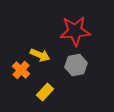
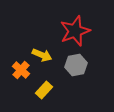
red star: rotated 16 degrees counterclockwise
yellow arrow: moved 2 px right
yellow rectangle: moved 1 px left, 2 px up
